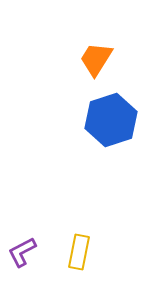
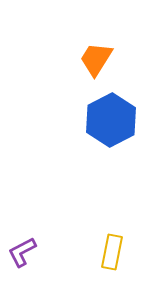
blue hexagon: rotated 9 degrees counterclockwise
yellow rectangle: moved 33 px right
